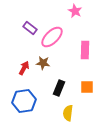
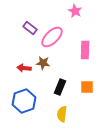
red arrow: rotated 112 degrees counterclockwise
black rectangle: moved 1 px right, 1 px up
blue hexagon: rotated 10 degrees counterclockwise
yellow semicircle: moved 6 px left, 1 px down
